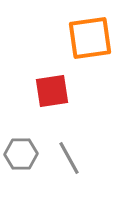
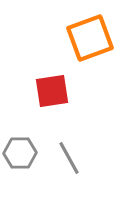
orange square: rotated 12 degrees counterclockwise
gray hexagon: moved 1 px left, 1 px up
